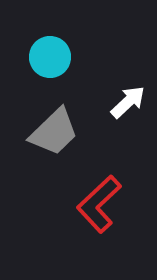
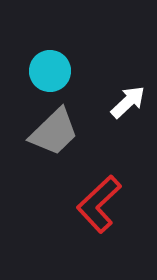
cyan circle: moved 14 px down
